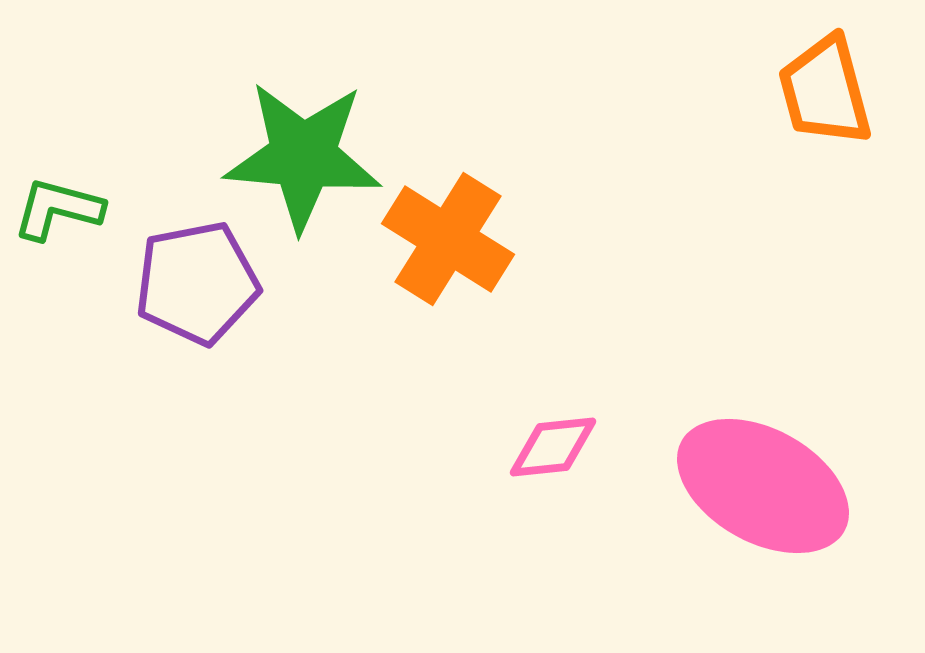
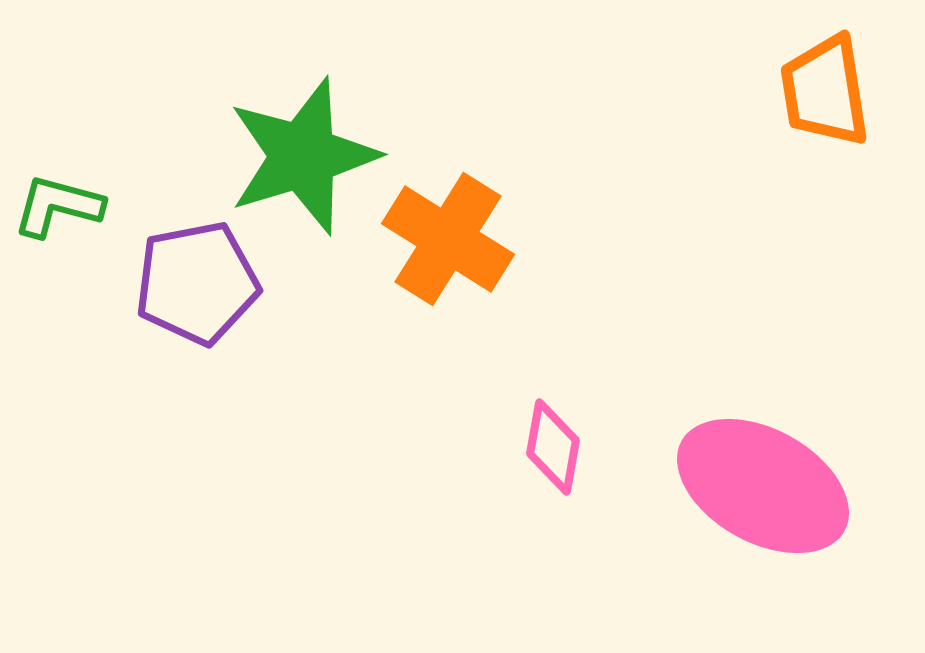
orange trapezoid: rotated 6 degrees clockwise
green star: rotated 22 degrees counterclockwise
green L-shape: moved 3 px up
pink diamond: rotated 74 degrees counterclockwise
